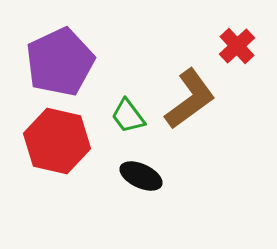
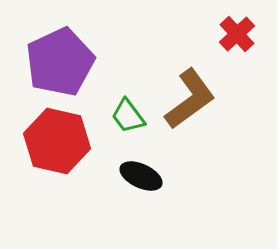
red cross: moved 12 px up
